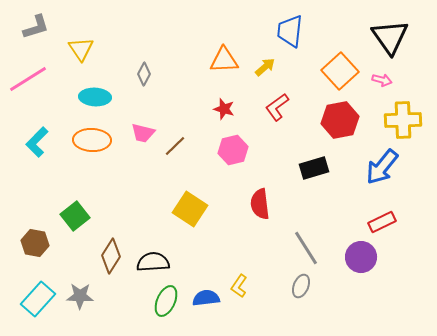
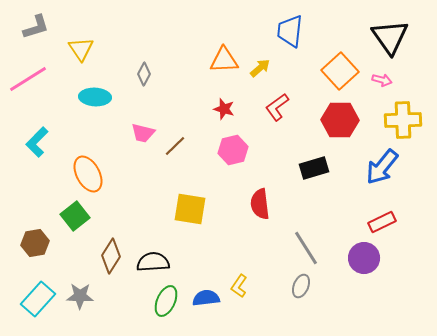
yellow arrow: moved 5 px left, 1 px down
red hexagon: rotated 12 degrees clockwise
orange ellipse: moved 4 px left, 34 px down; rotated 60 degrees clockwise
yellow square: rotated 24 degrees counterclockwise
brown hexagon: rotated 20 degrees counterclockwise
purple circle: moved 3 px right, 1 px down
